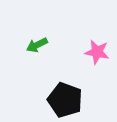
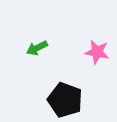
green arrow: moved 3 px down
